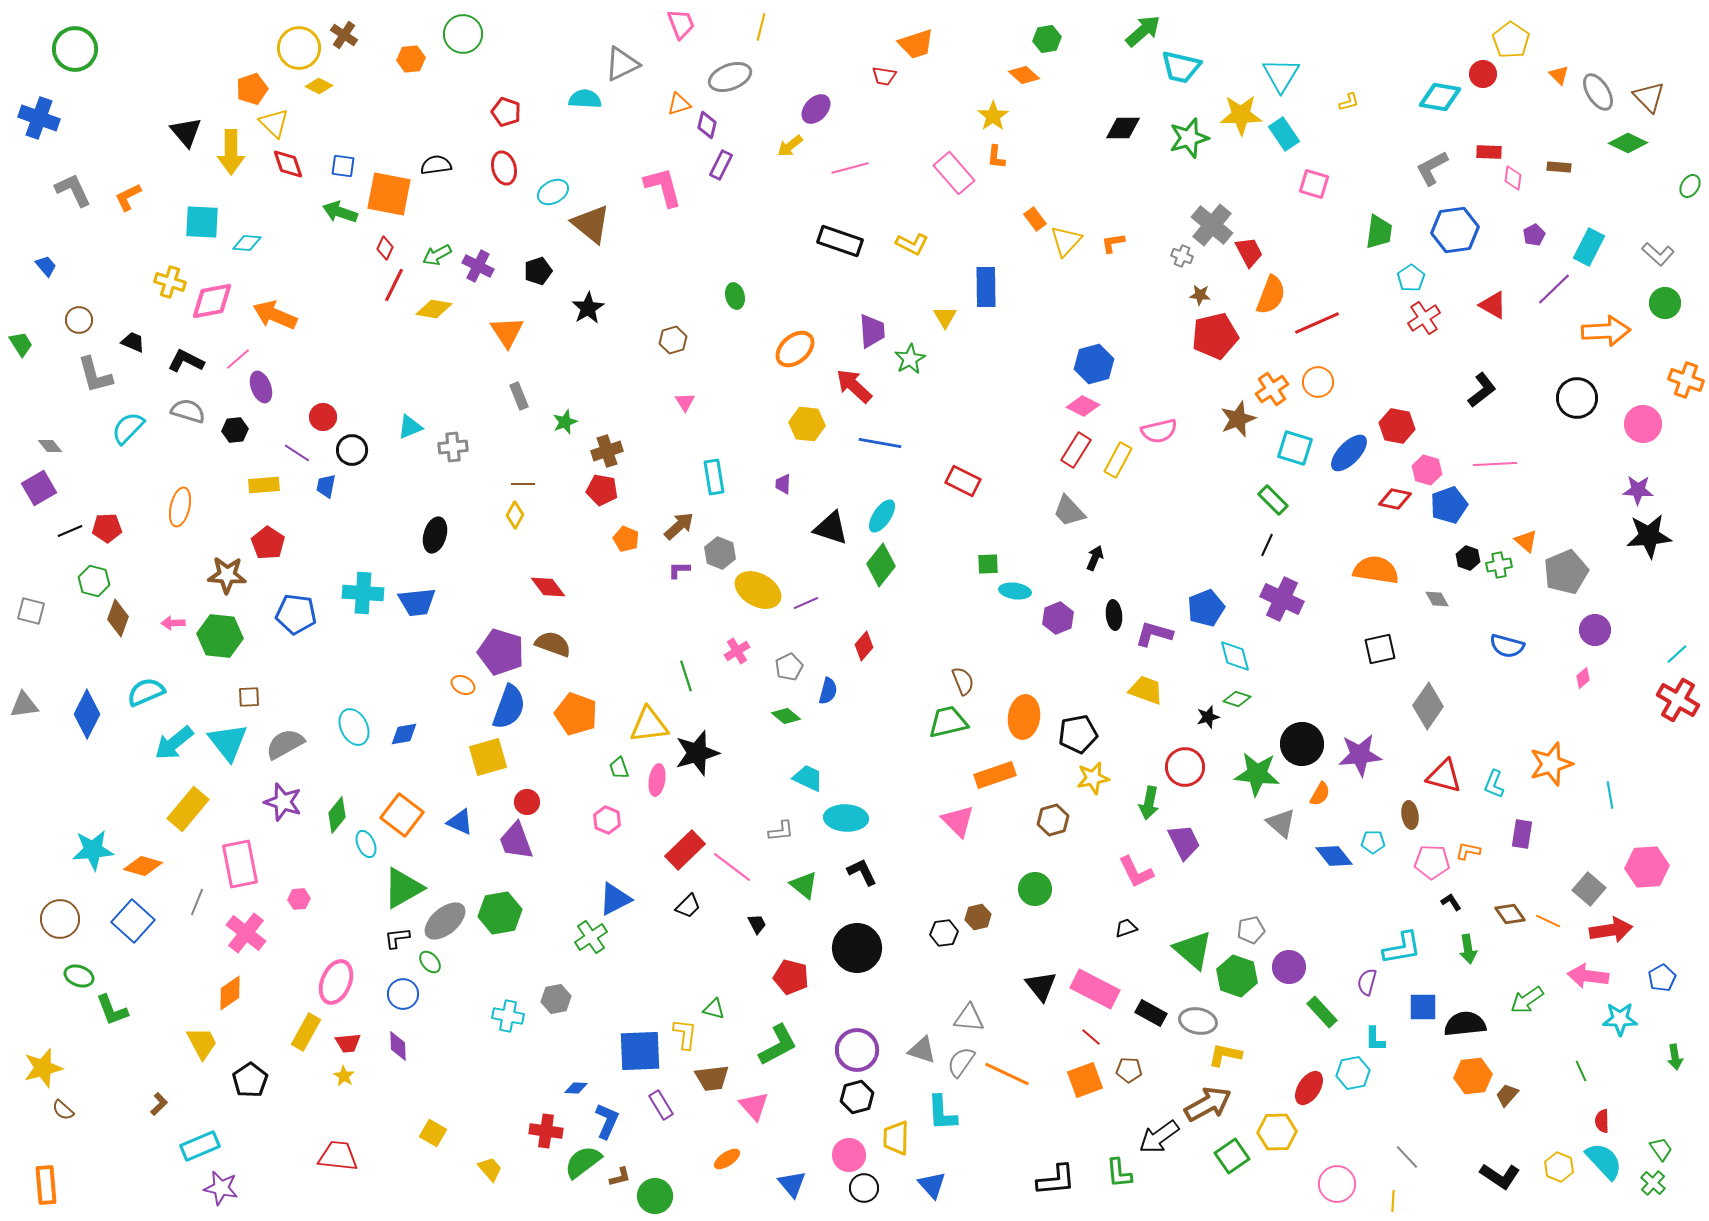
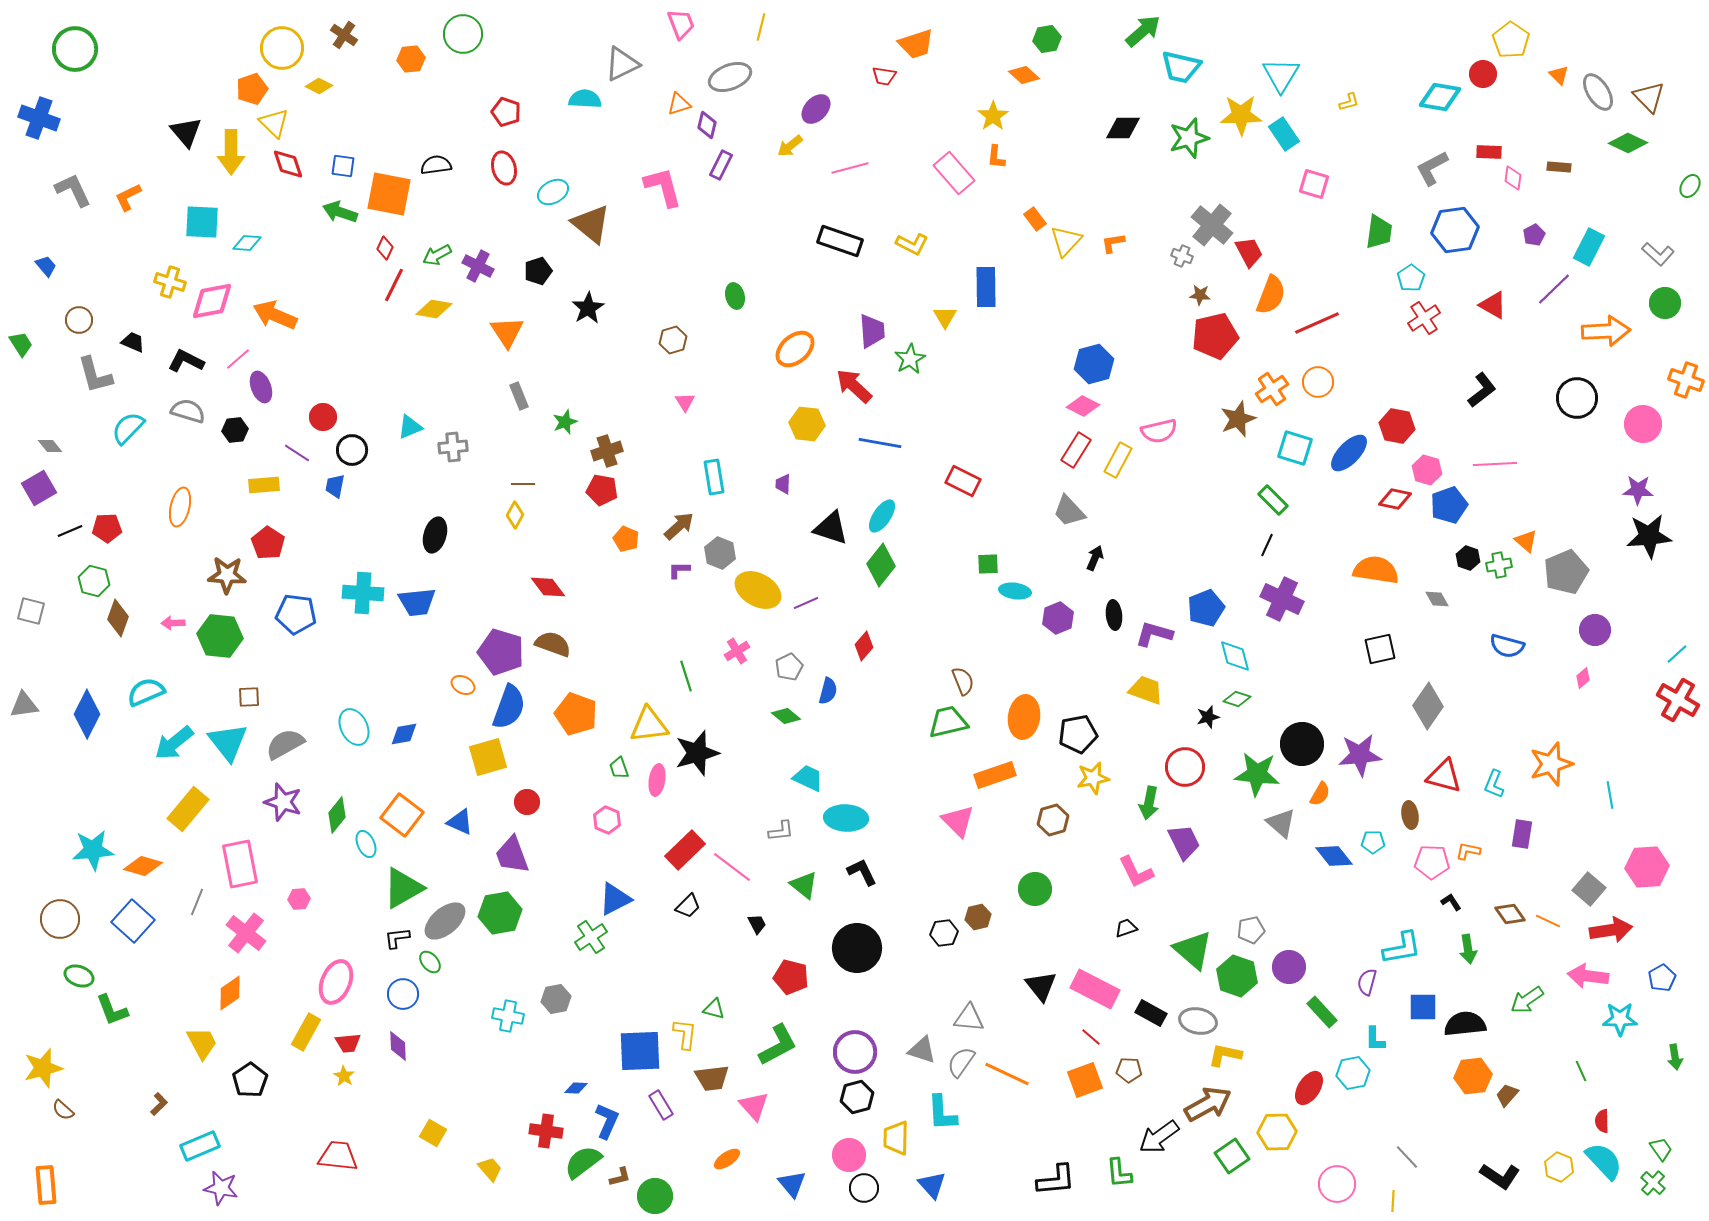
yellow circle at (299, 48): moved 17 px left
blue trapezoid at (326, 486): moved 9 px right
purple trapezoid at (516, 841): moved 4 px left, 14 px down
purple circle at (857, 1050): moved 2 px left, 2 px down
